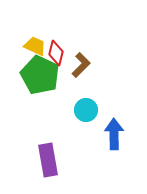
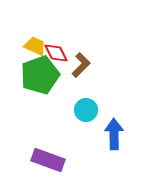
red diamond: rotated 40 degrees counterclockwise
green pentagon: rotated 27 degrees clockwise
purple rectangle: rotated 60 degrees counterclockwise
